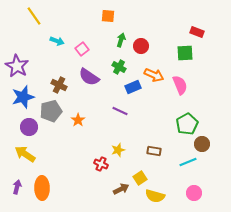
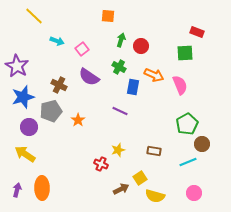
yellow line: rotated 12 degrees counterclockwise
blue rectangle: rotated 56 degrees counterclockwise
purple arrow: moved 3 px down
